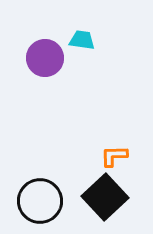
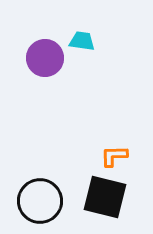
cyan trapezoid: moved 1 px down
black square: rotated 33 degrees counterclockwise
